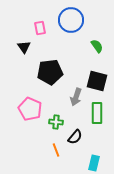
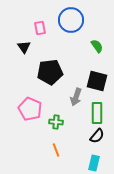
black semicircle: moved 22 px right, 1 px up
